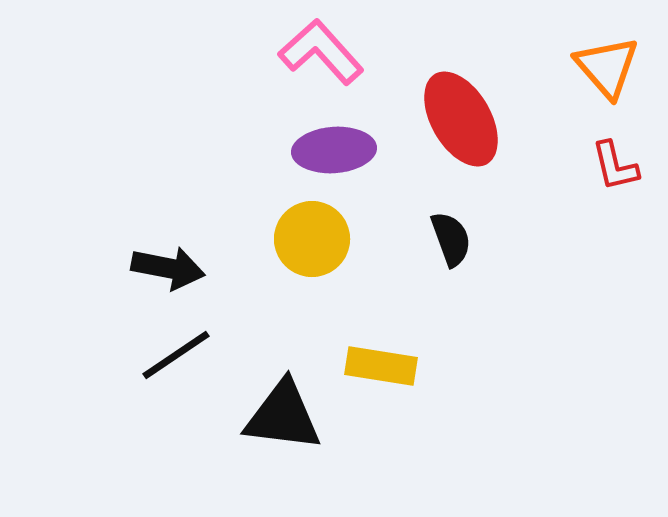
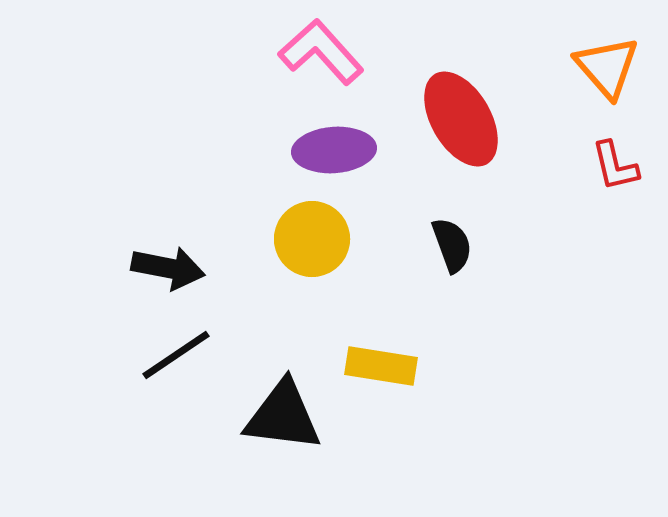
black semicircle: moved 1 px right, 6 px down
